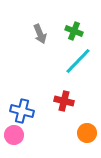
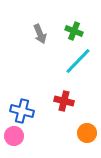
pink circle: moved 1 px down
